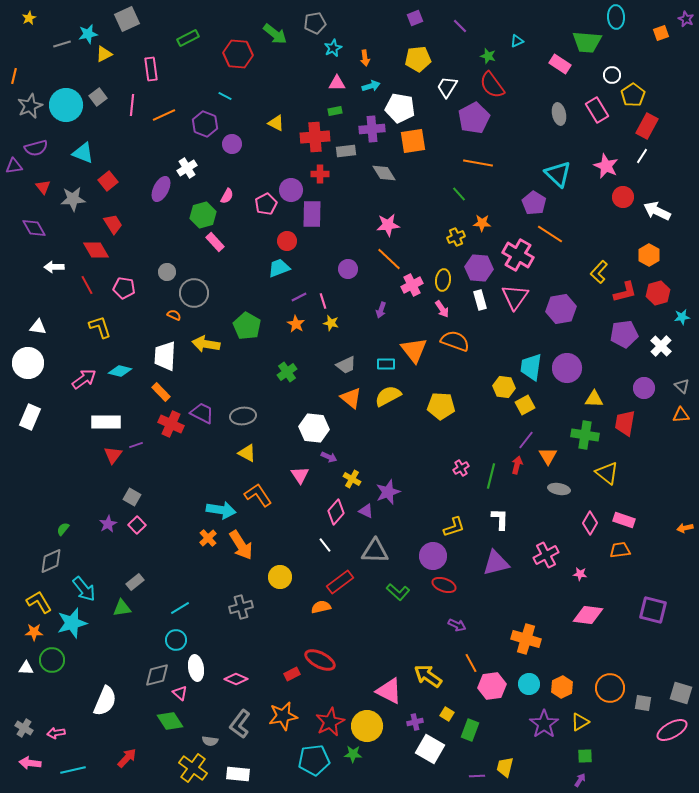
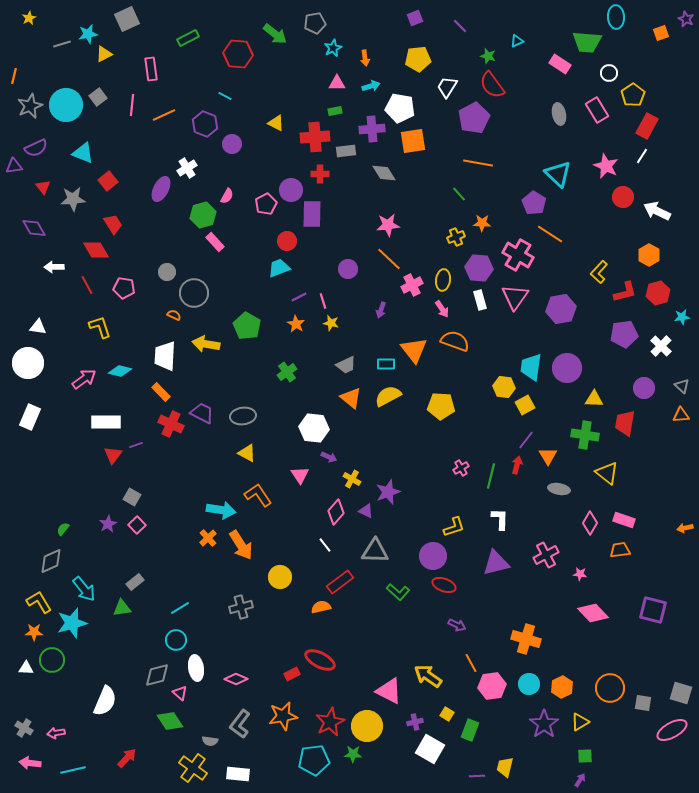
white circle at (612, 75): moved 3 px left, 2 px up
purple semicircle at (36, 148): rotated 10 degrees counterclockwise
pink diamond at (588, 615): moved 5 px right, 2 px up; rotated 40 degrees clockwise
